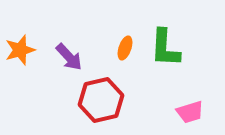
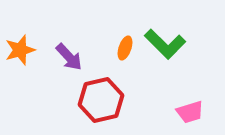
green L-shape: moved 4 px up; rotated 48 degrees counterclockwise
